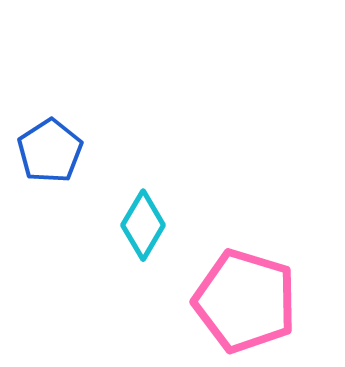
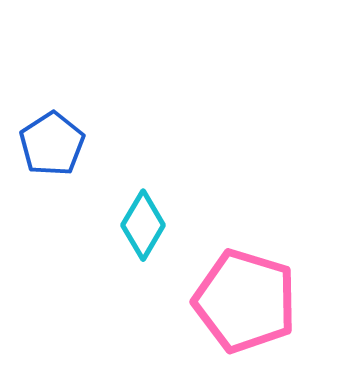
blue pentagon: moved 2 px right, 7 px up
